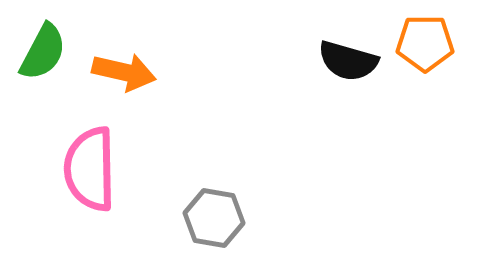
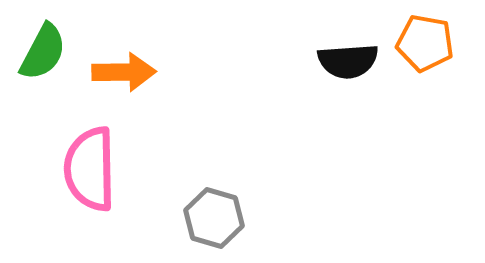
orange pentagon: rotated 10 degrees clockwise
black semicircle: rotated 20 degrees counterclockwise
orange arrow: rotated 14 degrees counterclockwise
gray hexagon: rotated 6 degrees clockwise
